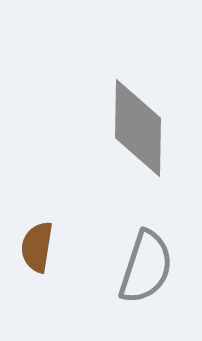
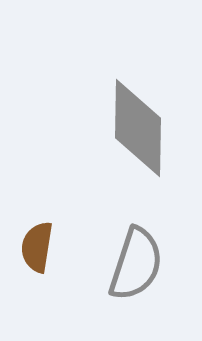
gray semicircle: moved 10 px left, 3 px up
